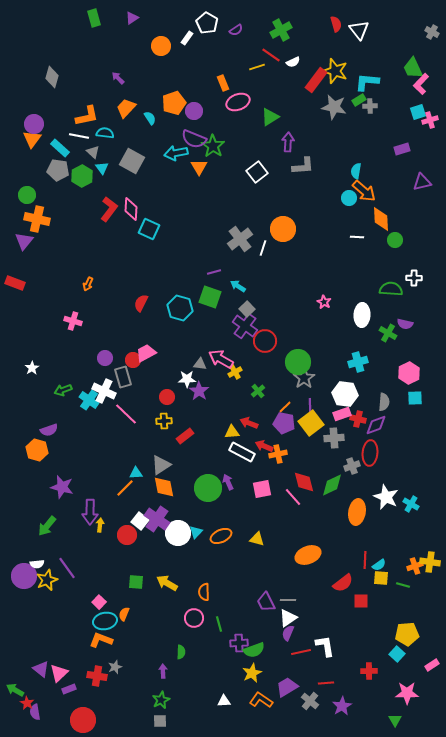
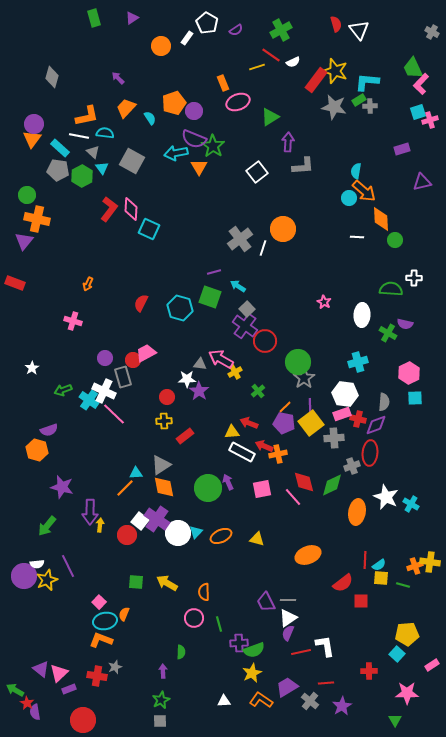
pink line at (126, 414): moved 12 px left
purple line at (67, 568): moved 1 px right, 2 px up; rotated 10 degrees clockwise
